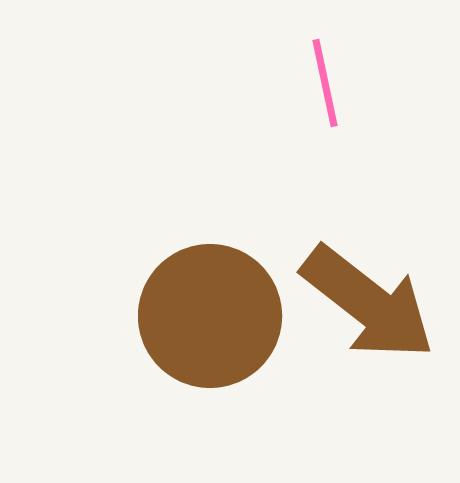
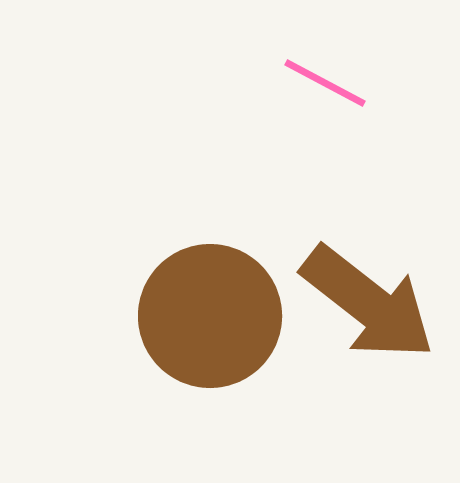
pink line: rotated 50 degrees counterclockwise
